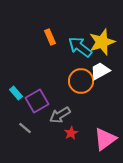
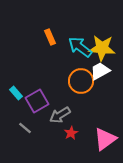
yellow star: moved 6 px down; rotated 24 degrees clockwise
